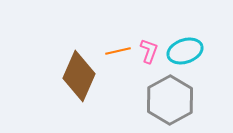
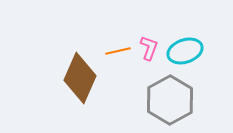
pink L-shape: moved 3 px up
brown diamond: moved 1 px right, 2 px down
